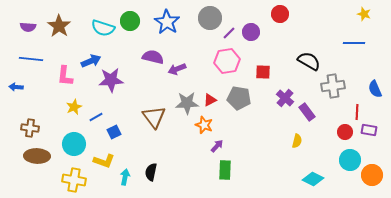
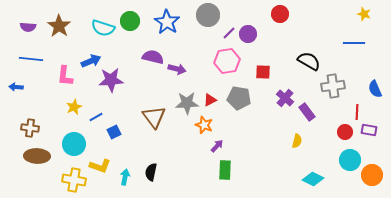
gray circle at (210, 18): moved 2 px left, 3 px up
purple circle at (251, 32): moved 3 px left, 2 px down
purple arrow at (177, 69): rotated 144 degrees counterclockwise
yellow L-shape at (104, 161): moved 4 px left, 5 px down
